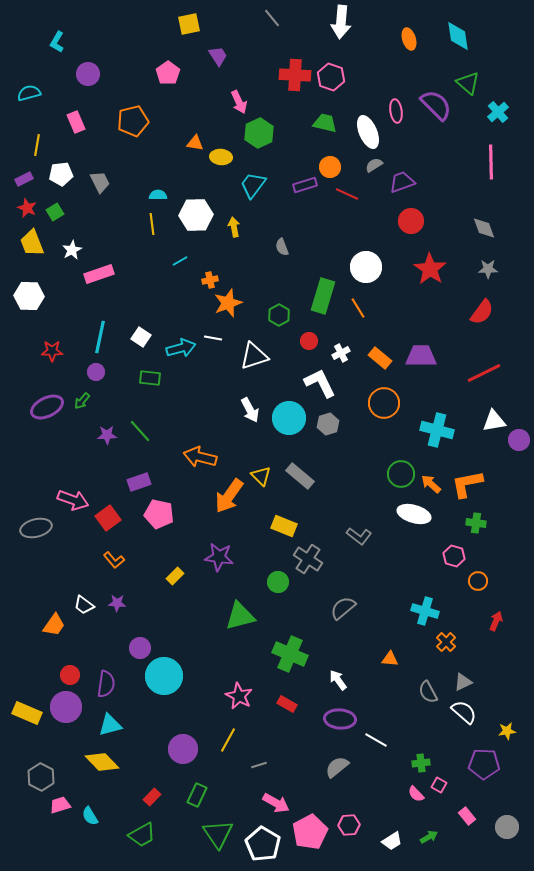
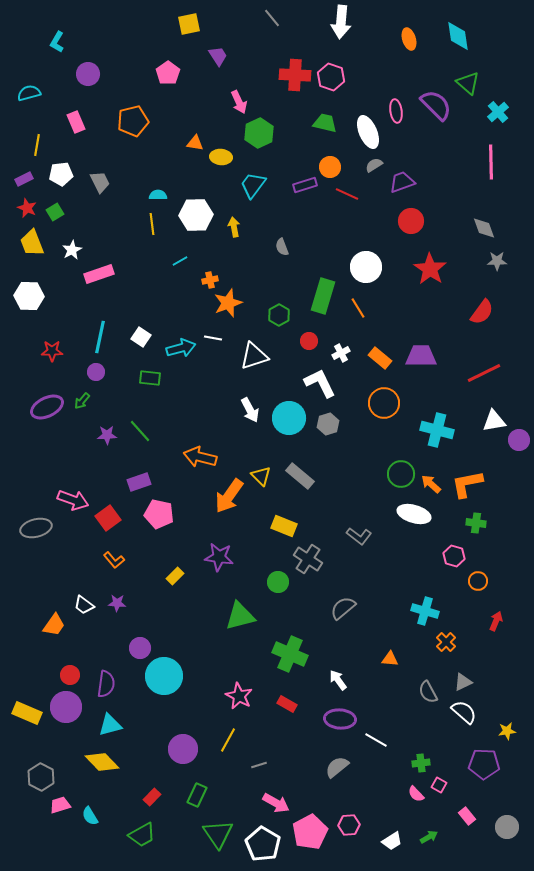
gray star at (488, 269): moved 9 px right, 8 px up
